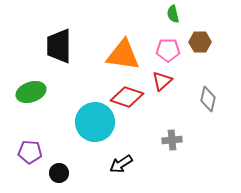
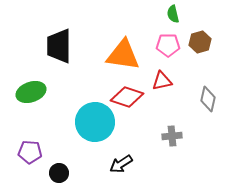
brown hexagon: rotated 15 degrees counterclockwise
pink pentagon: moved 5 px up
red triangle: rotated 30 degrees clockwise
gray cross: moved 4 px up
